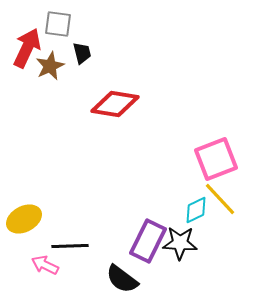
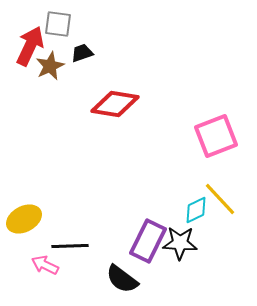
red arrow: moved 3 px right, 2 px up
black trapezoid: rotated 95 degrees counterclockwise
pink square: moved 23 px up
